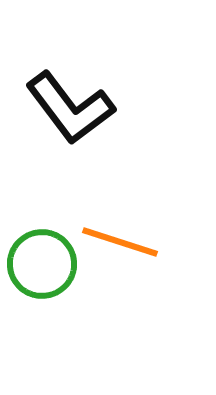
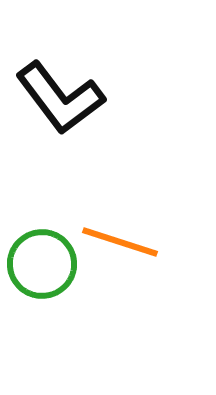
black L-shape: moved 10 px left, 10 px up
